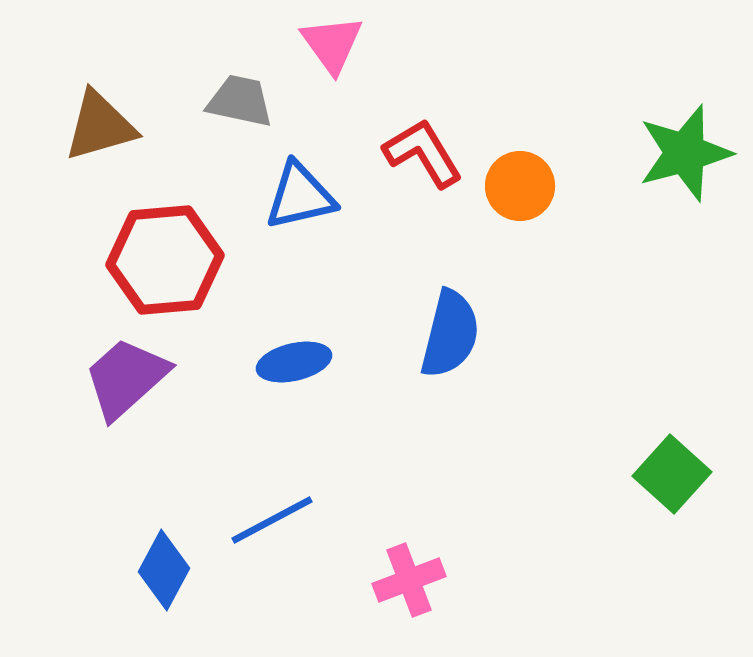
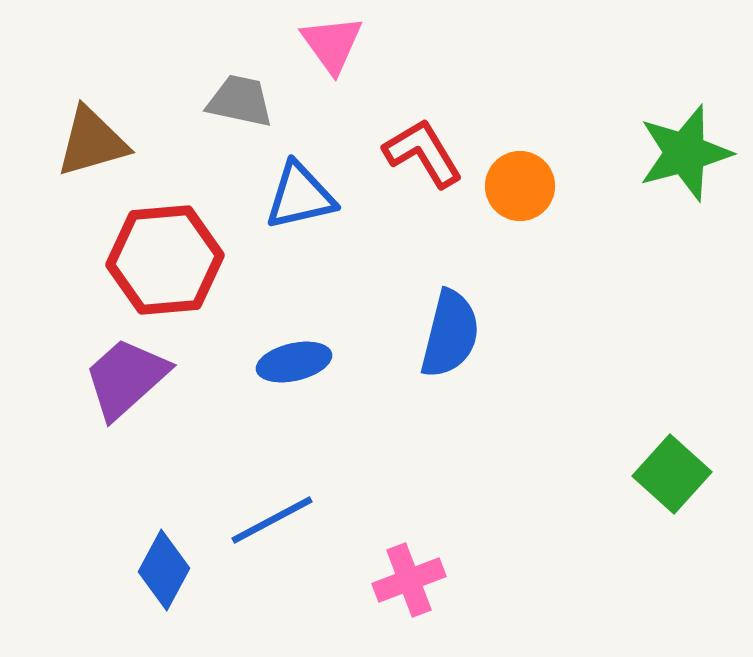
brown triangle: moved 8 px left, 16 px down
